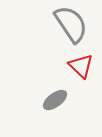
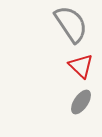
gray ellipse: moved 26 px right, 2 px down; rotated 20 degrees counterclockwise
